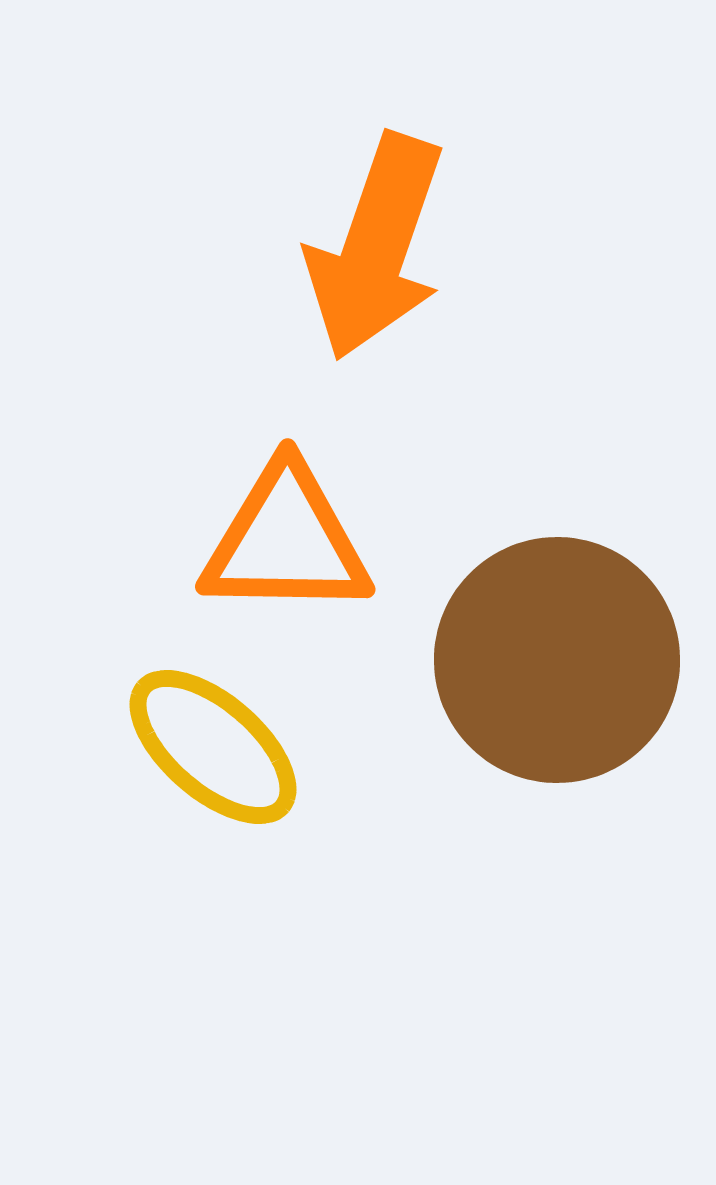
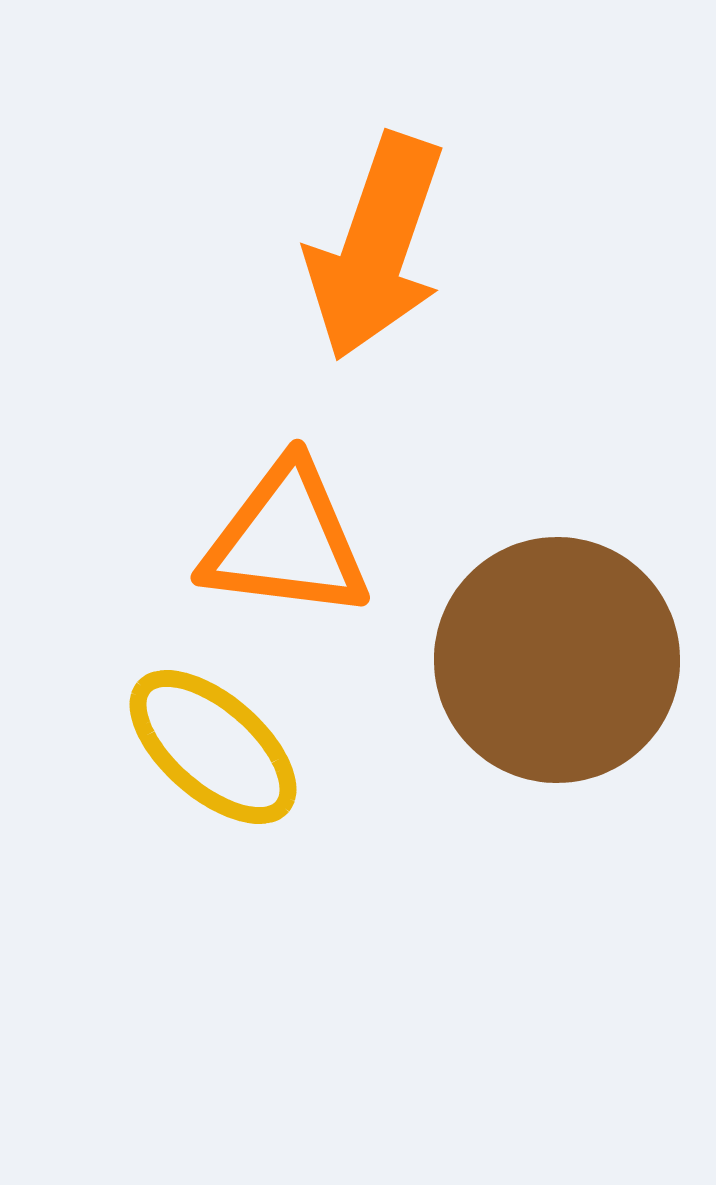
orange triangle: rotated 6 degrees clockwise
